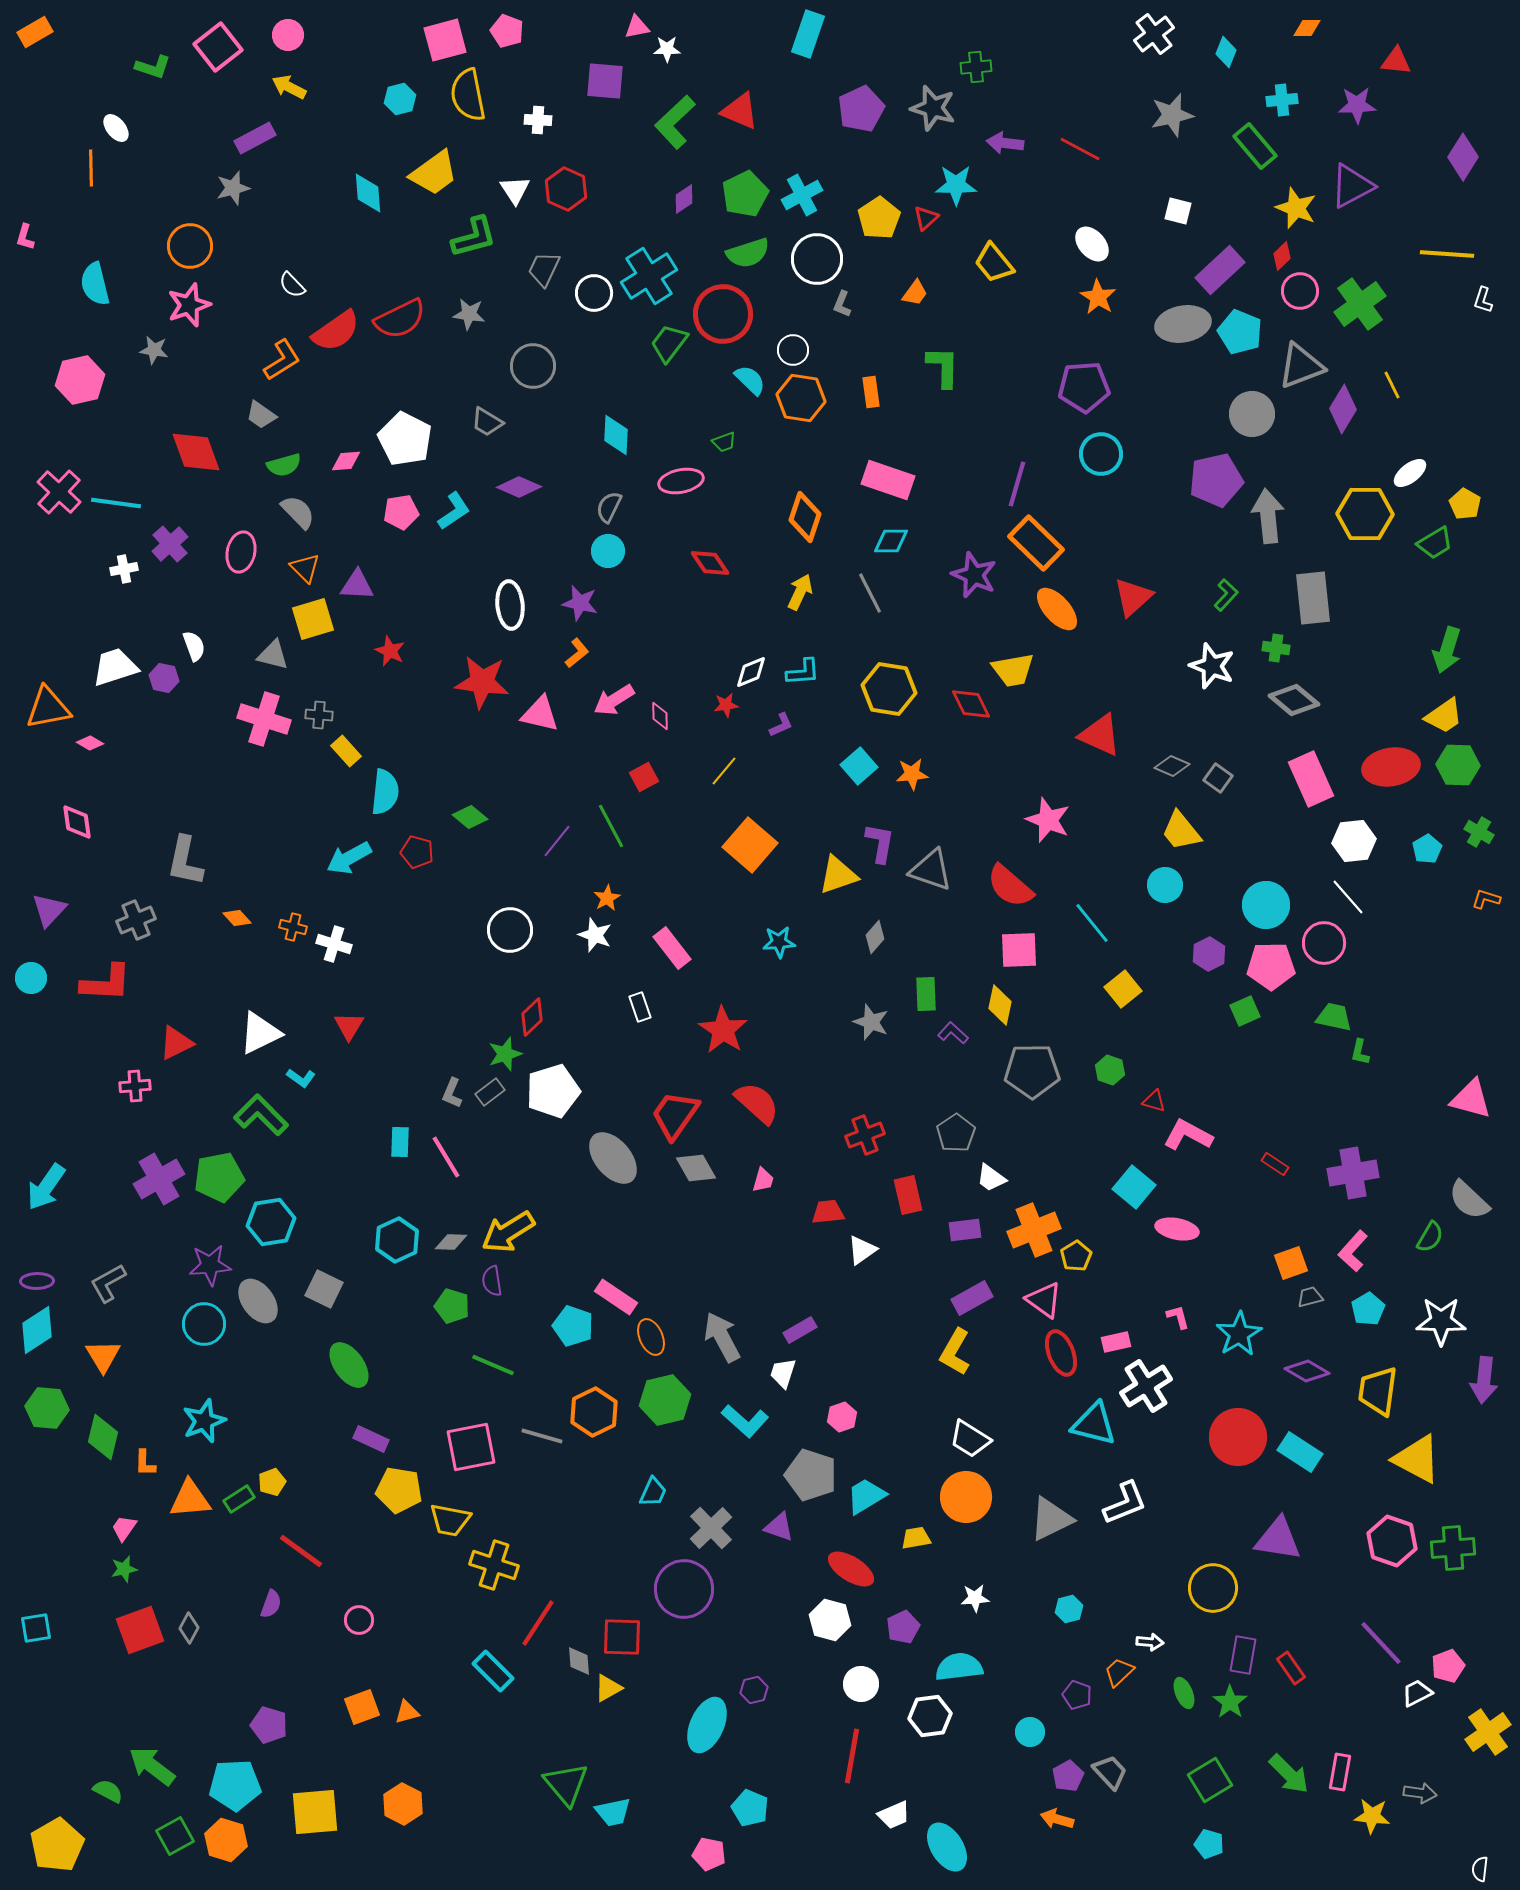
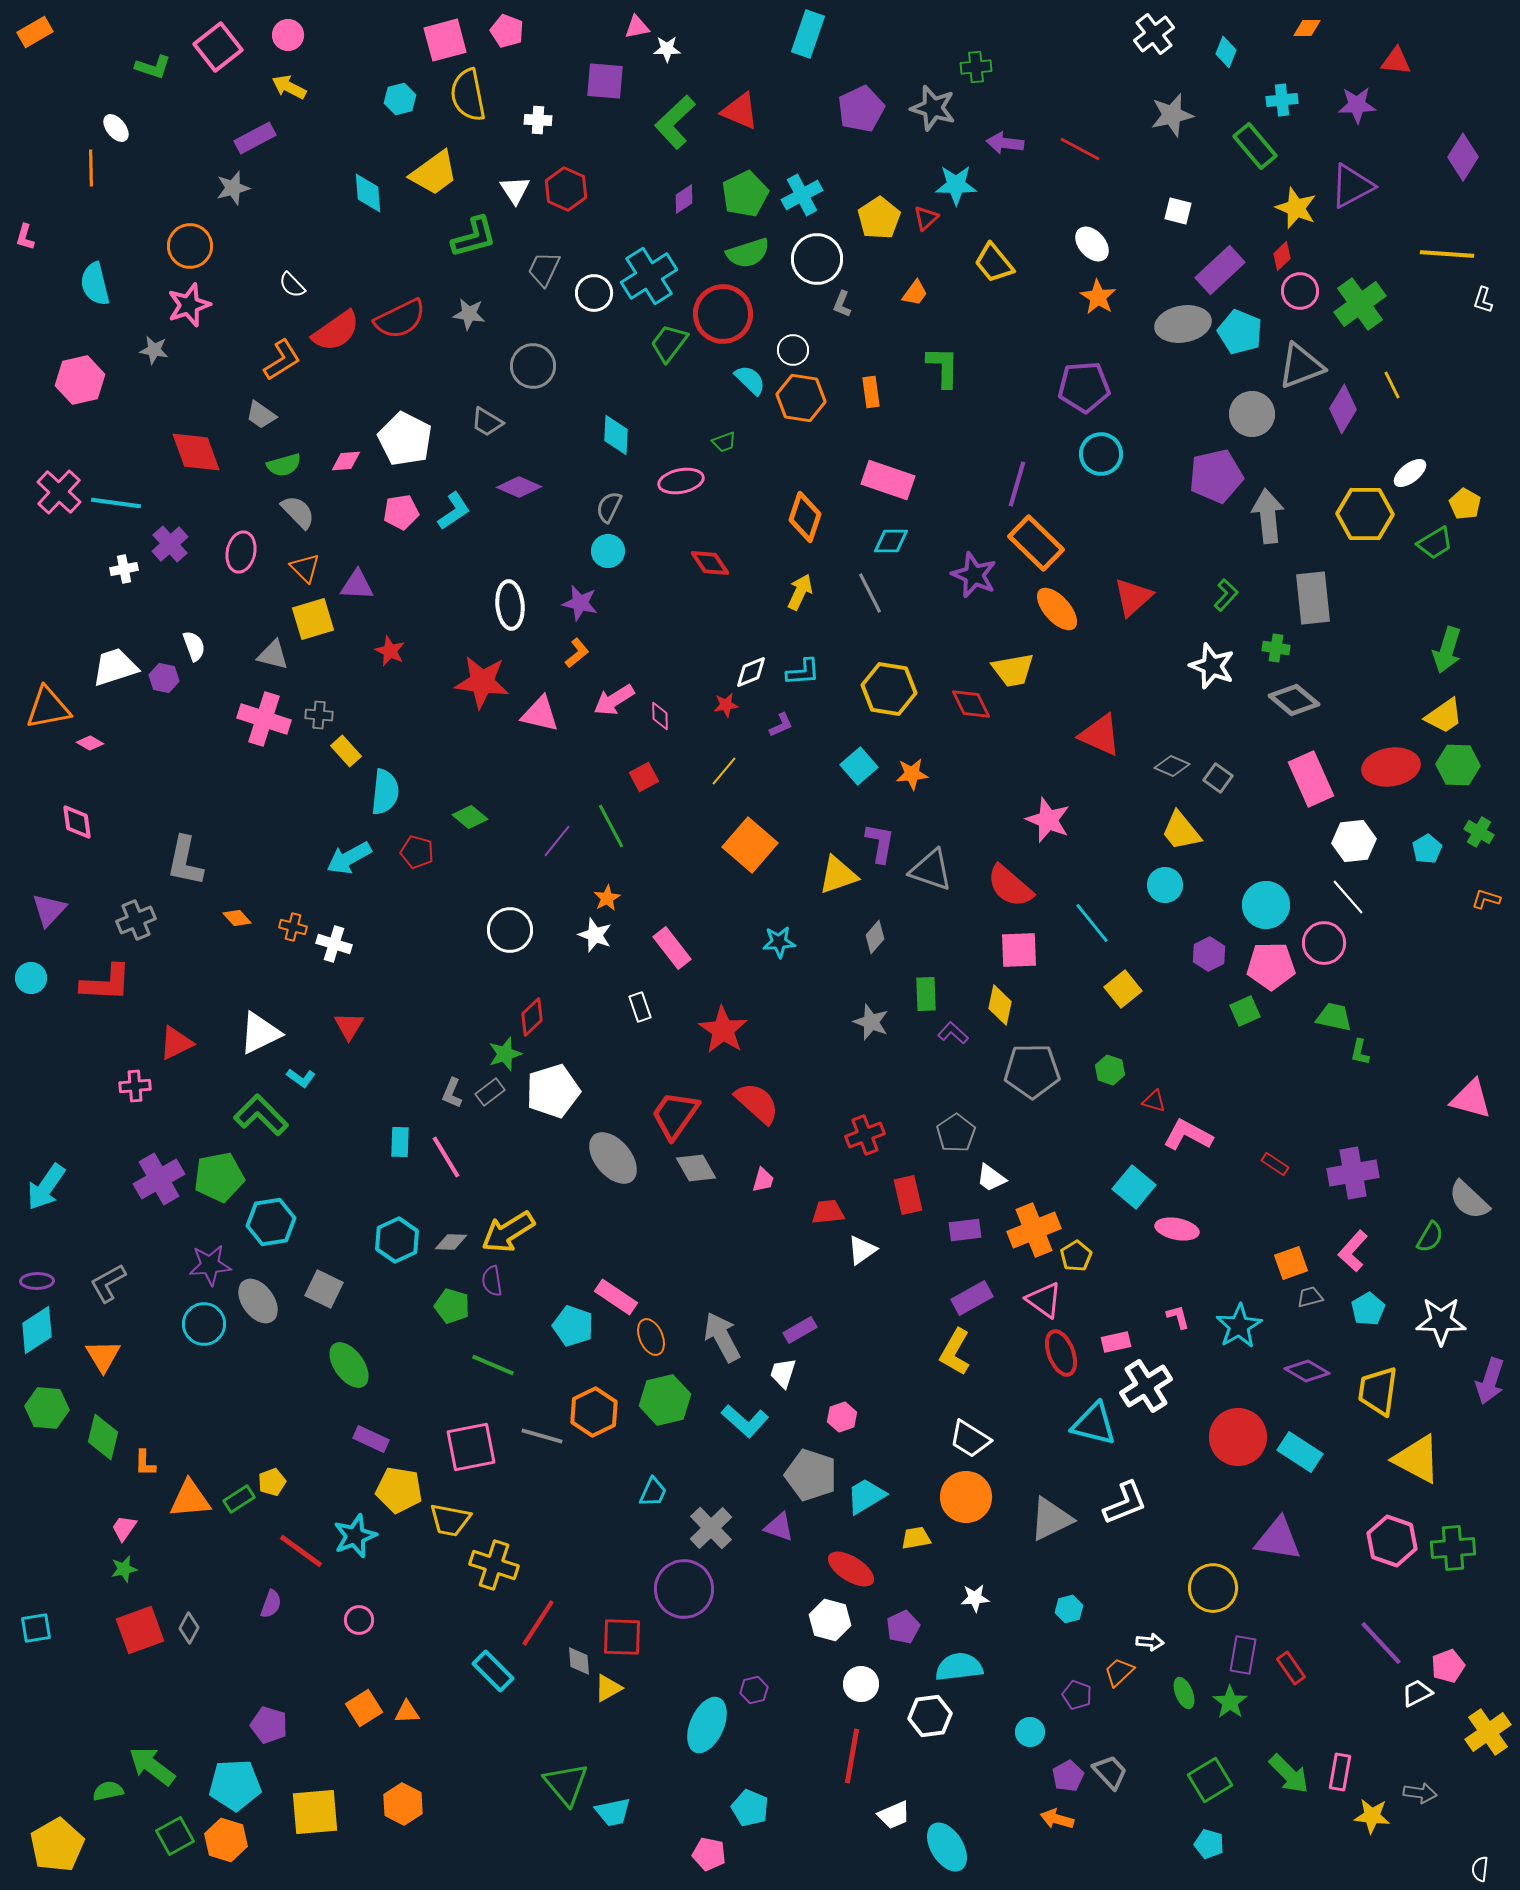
purple pentagon at (1216, 480): moved 4 px up
cyan star at (1239, 1334): moved 8 px up
purple arrow at (1484, 1380): moved 6 px right, 1 px down; rotated 12 degrees clockwise
cyan star at (204, 1421): moved 151 px right, 115 px down
orange square at (362, 1707): moved 2 px right, 1 px down; rotated 12 degrees counterclockwise
orange triangle at (407, 1712): rotated 12 degrees clockwise
green semicircle at (108, 1791): rotated 40 degrees counterclockwise
